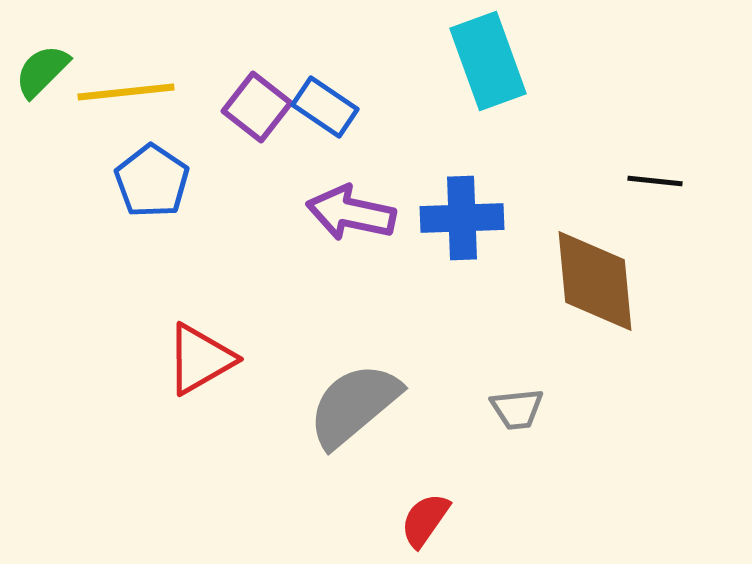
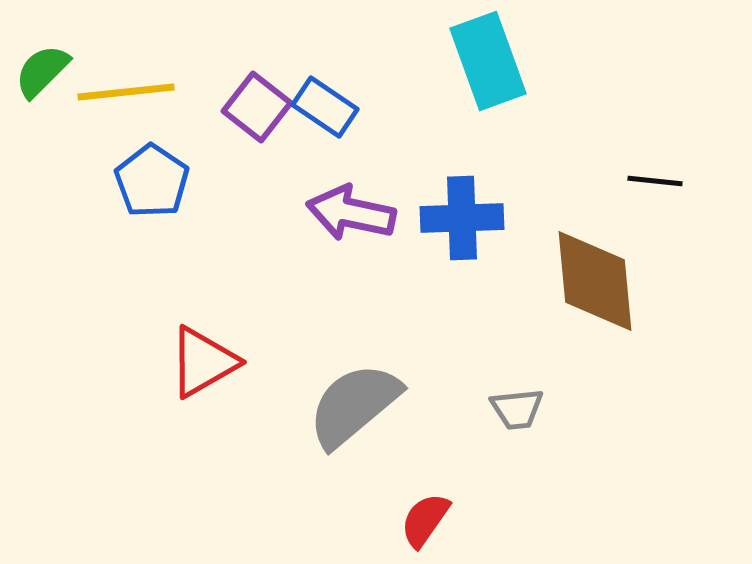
red triangle: moved 3 px right, 3 px down
